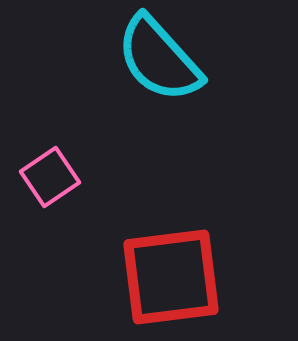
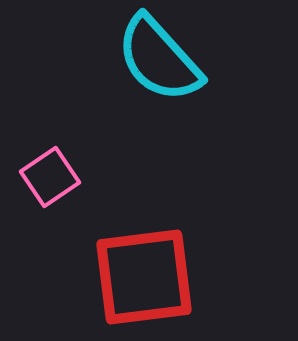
red square: moved 27 px left
